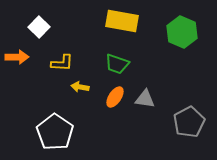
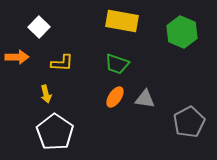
yellow arrow: moved 34 px left, 7 px down; rotated 114 degrees counterclockwise
